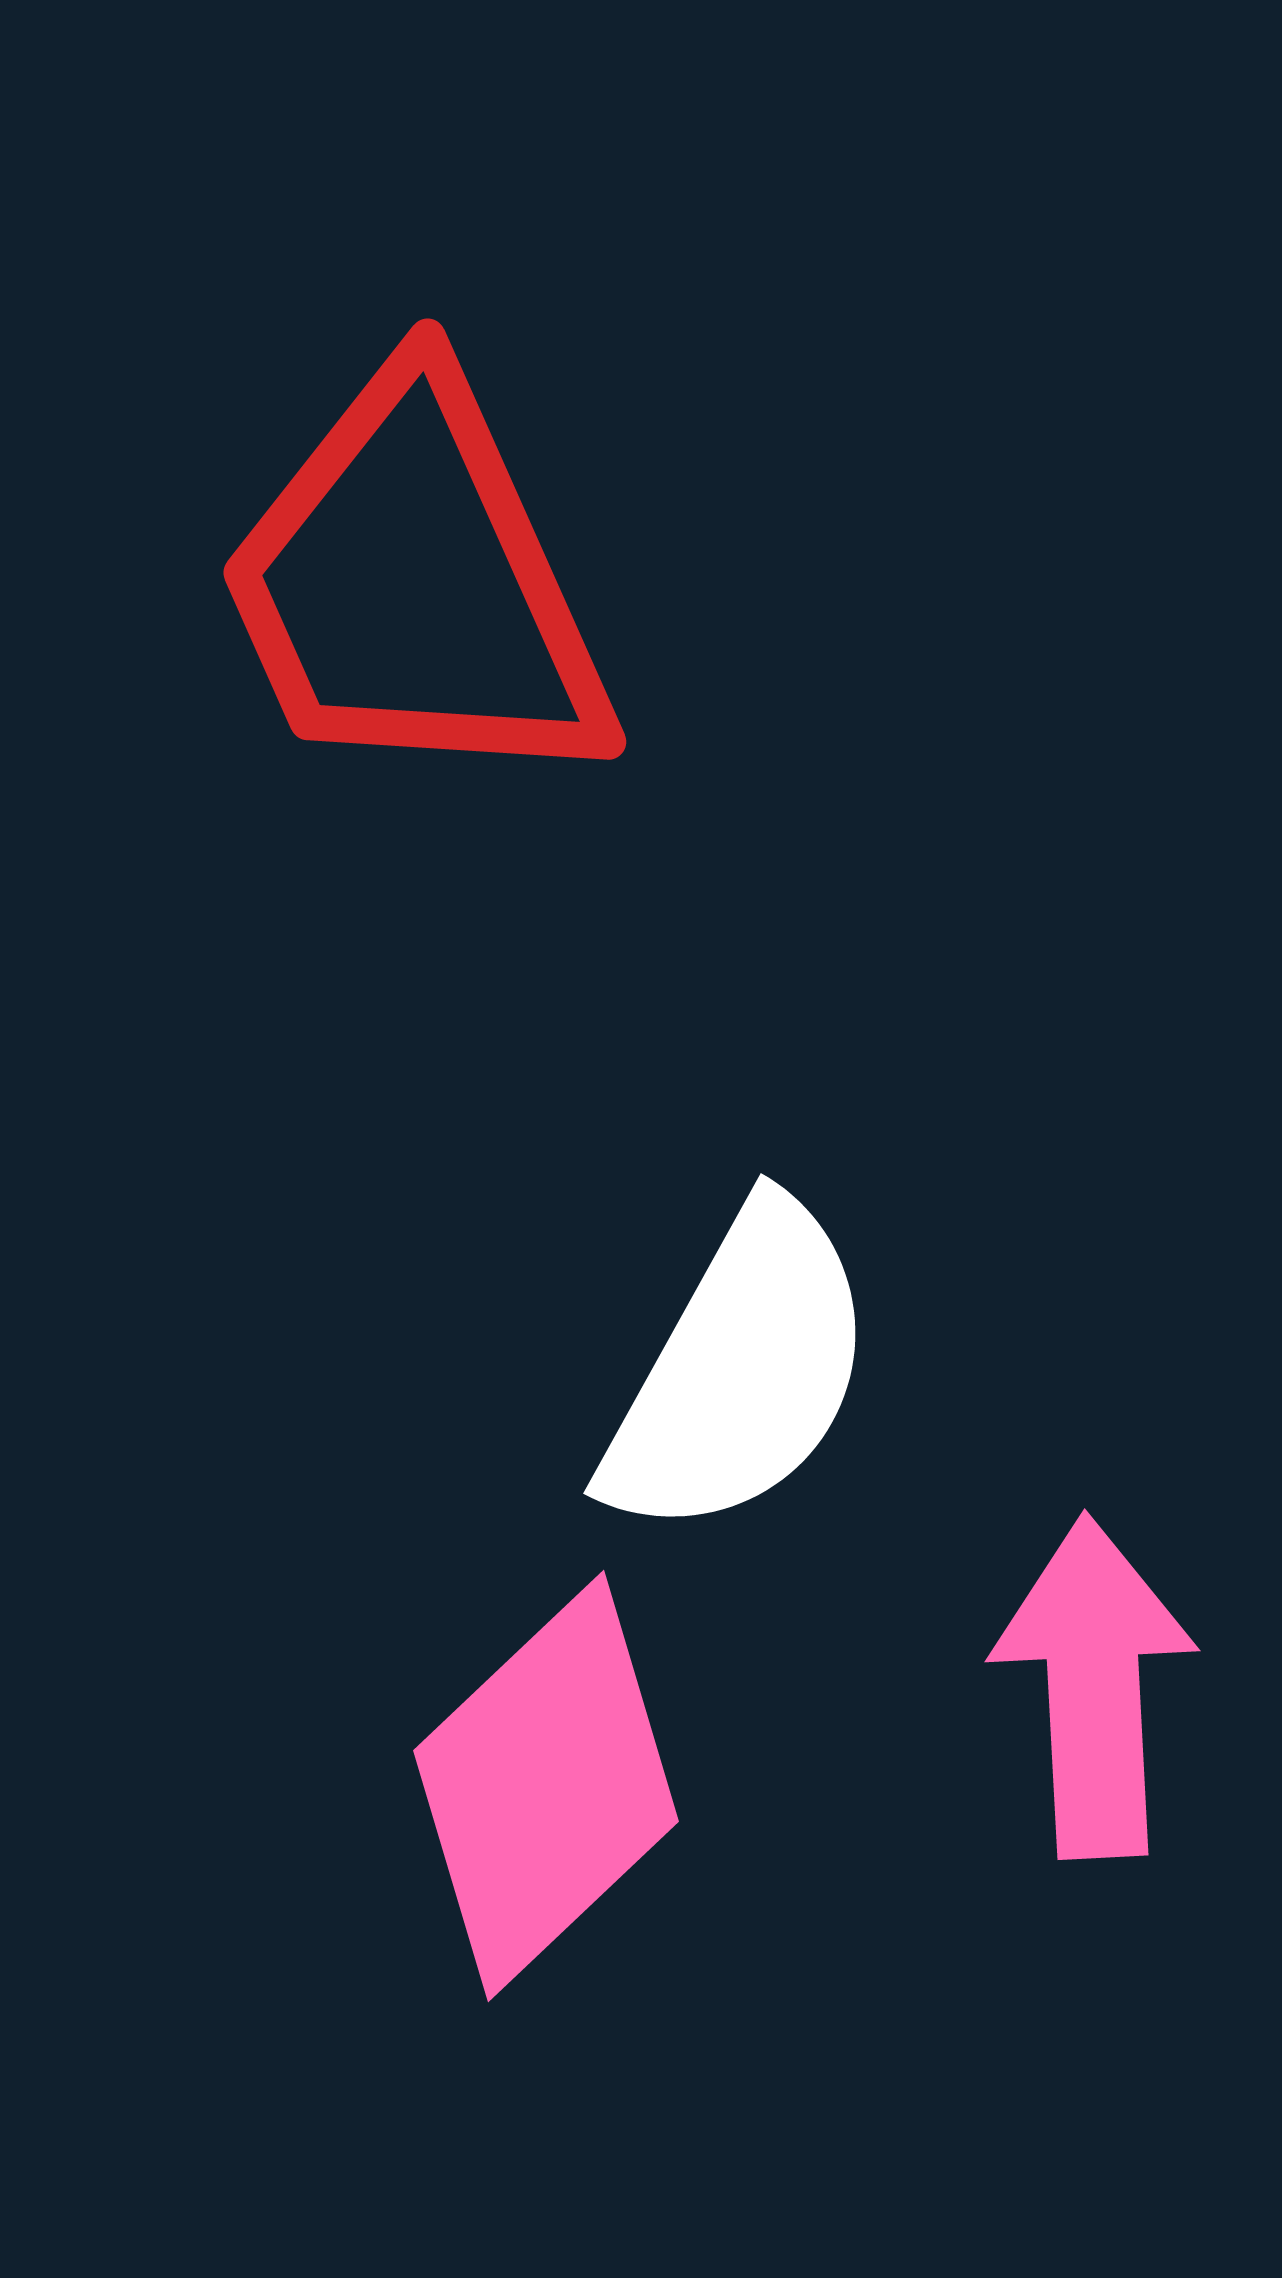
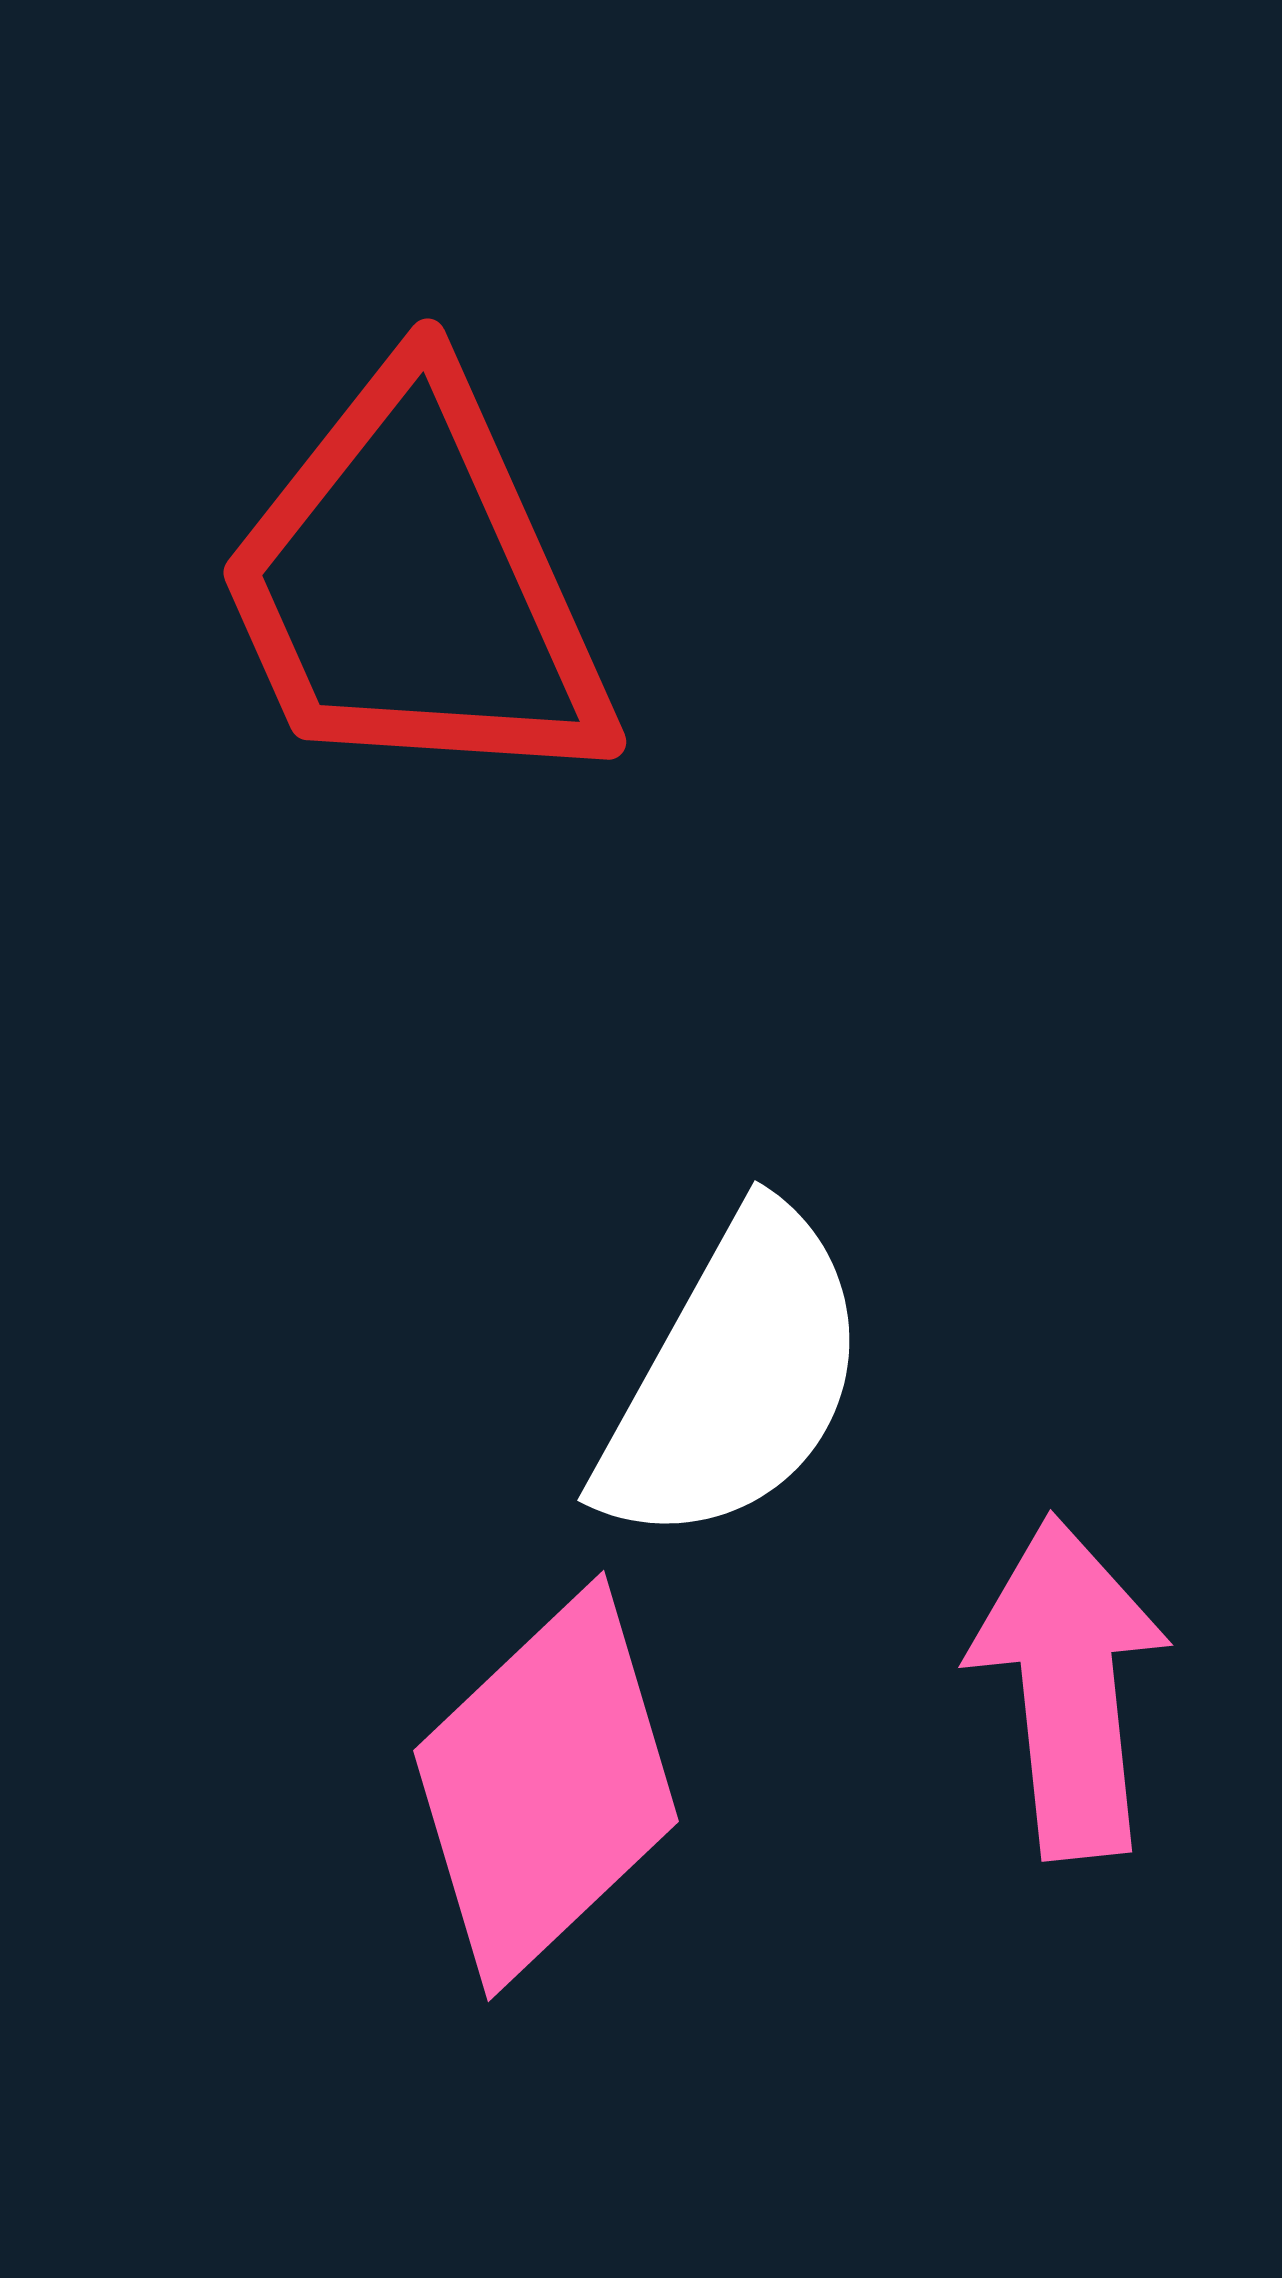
white semicircle: moved 6 px left, 7 px down
pink arrow: moved 25 px left; rotated 3 degrees counterclockwise
